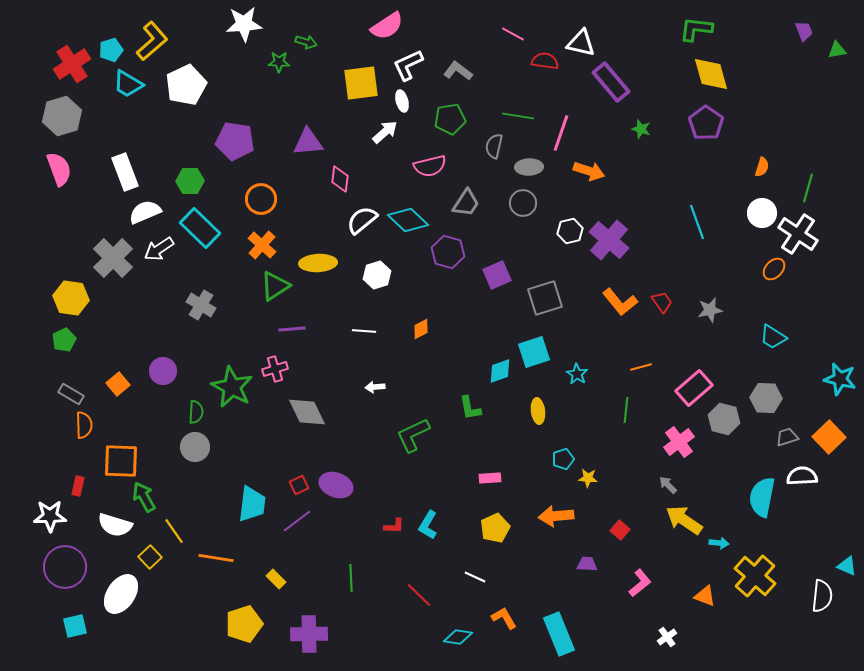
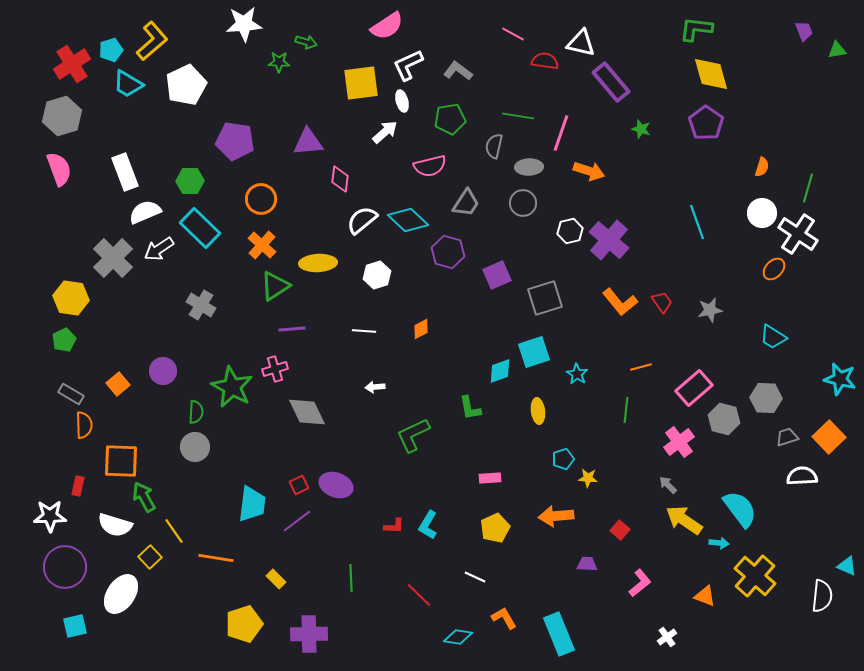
cyan semicircle at (762, 497): moved 22 px left, 12 px down; rotated 132 degrees clockwise
